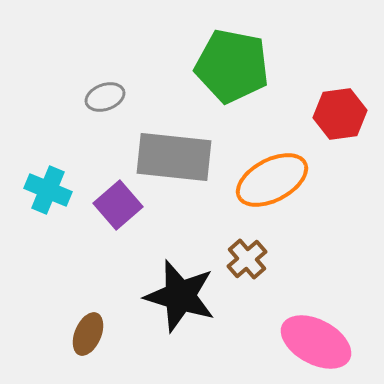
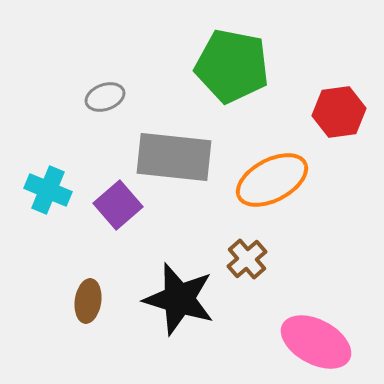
red hexagon: moved 1 px left, 2 px up
black star: moved 1 px left, 3 px down
brown ellipse: moved 33 px up; rotated 15 degrees counterclockwise
